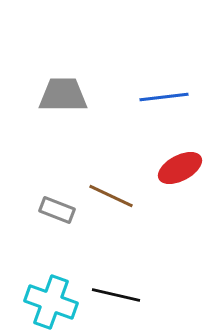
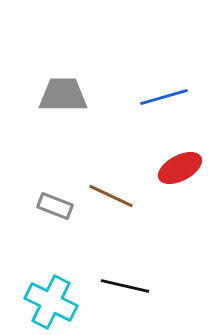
blue line: rotated 9 degrees counterclockwise
gray rectangle: moved 2 px left, 4 px up
black line: moved 9 px right, 9 px up
cyan cross: rotated 6 degrees clockwise
